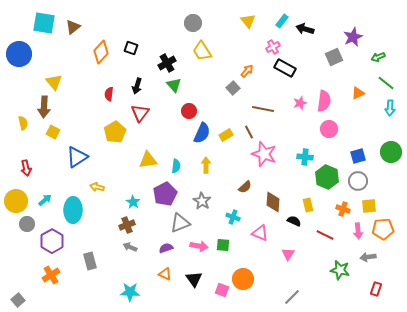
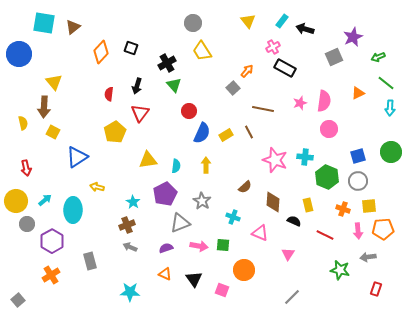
pink star at (264, 154): moved 11 px right, 6 px down
orange circle at (243, 279): moved 1 px right, 9 px up
